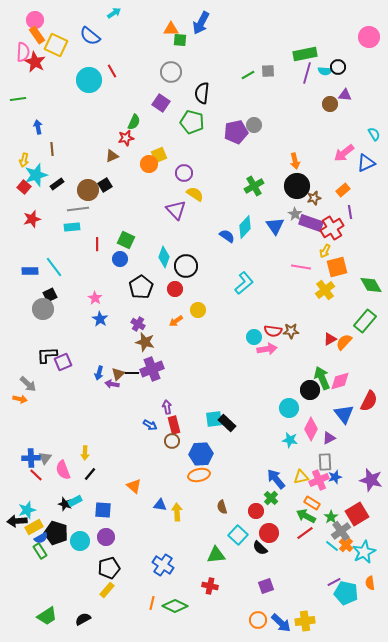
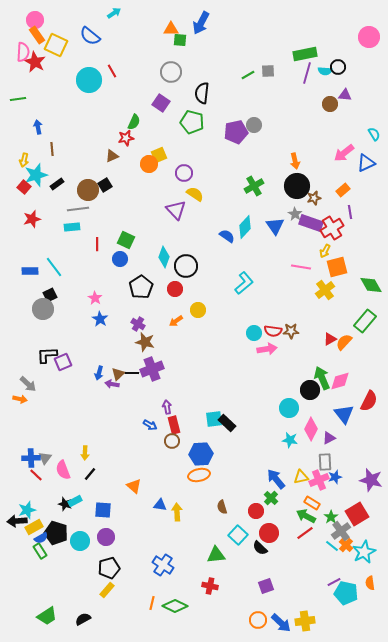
cyan circle at (254, 337): moved 4 px up
